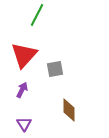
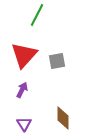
gray square: moved 2 px right, 8 px up
brown diamond: moved 6 px left, 8 px down
